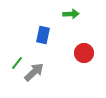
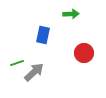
green line: rotated 32 degrees clockwise
